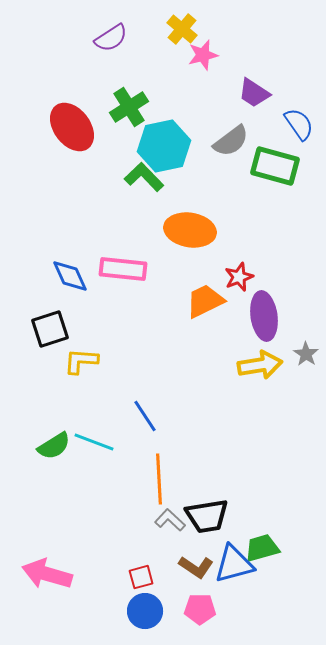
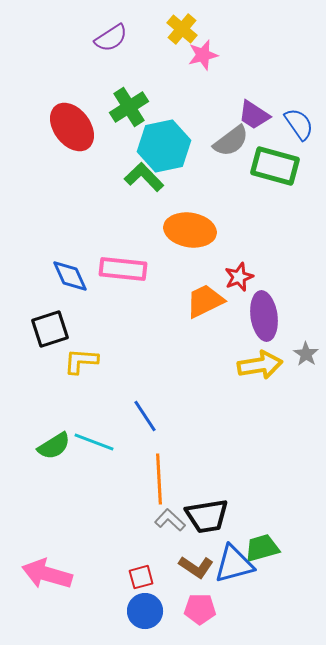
purple trapezoid: moved 22 px down
